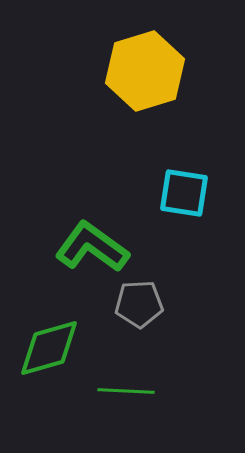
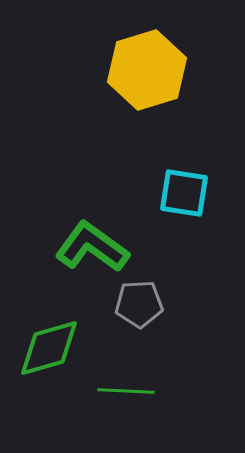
yellow hexagon: moved 2 px right, 1 px up
